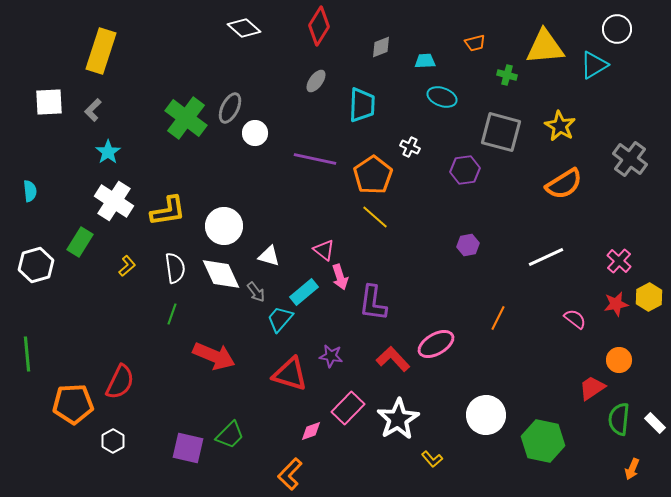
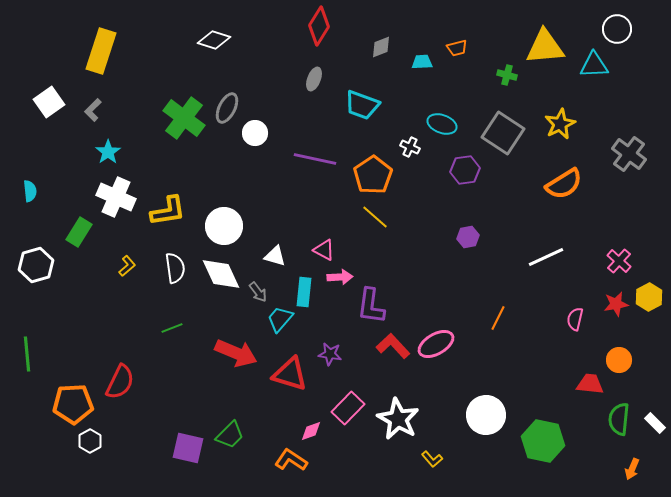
white diamond at (244, 28): moved 30 px left, 12 px down; rotated 24 degrees counterclockwise
orange trapezoid at (475, 43): moved 18 px left, 5 px down
cyan trapezoid at (425, 61): moved 3 px left, 1 px down
cyan triangle at (594, 65): rotated 28 degrees clockwise
gray ellipse at (316, 81): moved 2 px left, 2 px up; rotated 15 degrees counterclockwise
cyan ellipse at (442, 97): moved 27 px down
white square at (49, 102): rotated 32 degrees counterclockwise
cyan trapezoid at (362, 105): rotated 108 degrees clockwise
gray ellipse at (230, 108): moved 3 px left
green cross at (186, 118): moved 2 px left
yellow star at (560, 126): moved 2 px up; rotated 16 degrees clockwise
gray square at (501, 132): moved 2 px right, 1 px down; rotated 18 degrees clockwise
gray cross at (630, 159): moved 1 px left, 5 px up
white cross at (114, 201): moved 2 px right, 4 px up; rotated 9 degrees counterclockwise
green rectangle at (80, 242): moved 1 px left, 10 px up
purple hexagon at (468, 245): moved 8 px up
pink triangle at (324, 250): rotated 10 degrees counterclockwise
white triangle at (269, 256): moved 6 px right
pink arrow at (340, 277): rotated 75 degrees counterclockwise
gray arrow at (256, 292): moved 2 px right
cyan rectangle at (304, 292): rotated 44 degrees counterclockwise
purple L-shape at (373, 303): moved 2 px left, 3 px down
green line at (172, 314): moved 14 px down; rotated 50 degrees clockwise
pink semicircle at (575, 319): rotated 115 degrees counterclockwise
red arrow at (214, 356): moved 22 px right, 3 px up
purple star at (331, 356): moved 1 px left, 2 px up
red L-shape at (393, 359): moved 13 px up
red trapezoid at (592, 388): moved 2 px left, 4 px up; rotated 40 degrees clockwise
white star at (398, 419): rotated 12 degrees counterclockwise
white hexagon at (113, 441): moved 23 px left
orange L-shape at (290, 474): moved 1 px right, 14 px up; rotated 80 degrees clockwise
